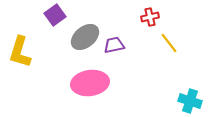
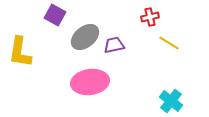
purple square: rotated 25 degrees counterclockwise
yellow line: rotated 20 degrees counterclockwise
yellow L-shape: rotated 8 degrees counterclockwise
pink ellipse: moved 1 px up
cyan cross: moved 19 px left; rotated 20 degrees clockwise
